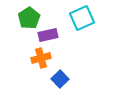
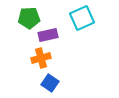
green pentagon: rotated 30 degrees clockwise
blue square: moved 10 px left, 4 px down; rotated 12 degrees counterclockwise
